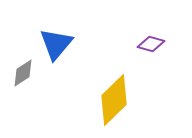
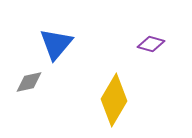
gray diamond: moved 6 px right, 9 px down; rotated 20 degrees clockwise
yellow diamond: rotated 15 degrees counterclockwise
